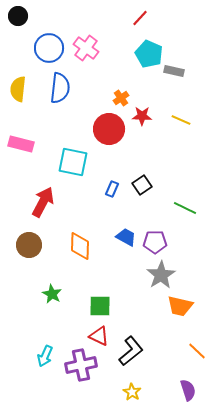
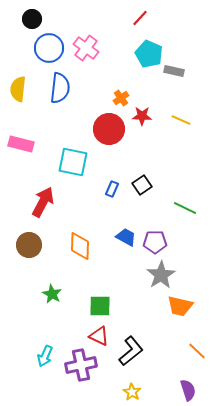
black circle: moved 14 px right, 3 px down
